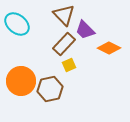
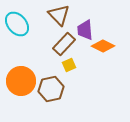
brown triangle: moved 5 px left
cyan ellipse: rotated 10 degrees clockwise
purple trapezoid: rotated 40 degrees clockwise
orange diamond: moved 6 px left, 2 px up
brown hexagon: moved 1 px right
